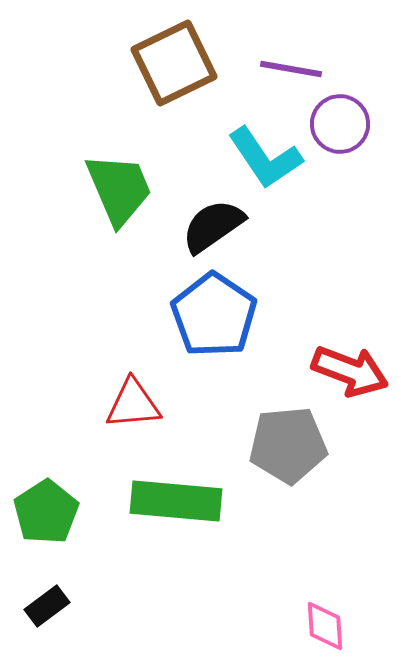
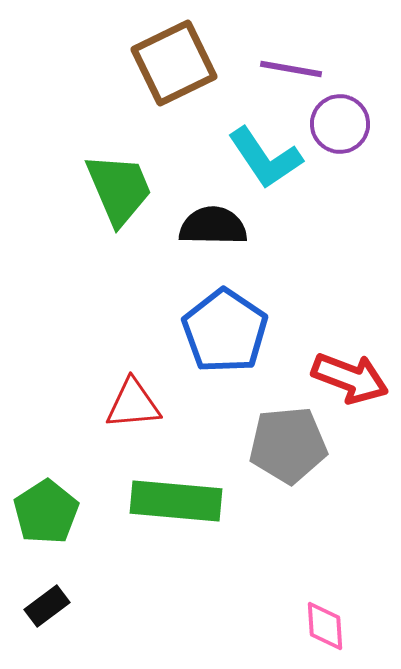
black semicircle: rotated 36 degrees clockwise
blue pentagon: moved 11 px right, 16 px down
red arrow: moved 7 px down
